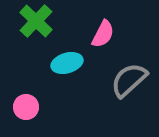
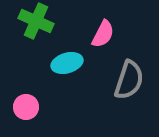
green cross: rotated 20 degrees counterclockwise
gray semicircle: rotated 150 degrees clockwise
